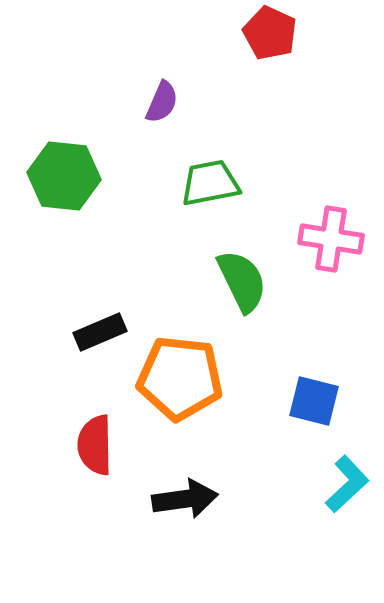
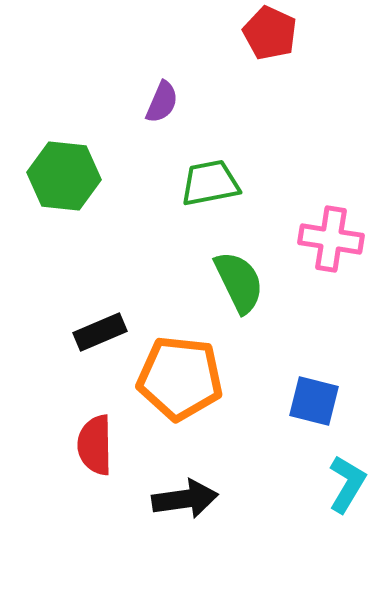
green semicircle: moved 3 px left, 1 px down
cyan L-shape: rotated 16 degrees counterclockwise
